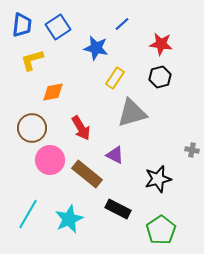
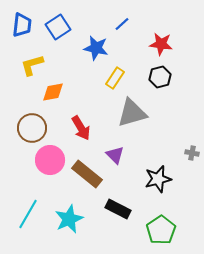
yellow L-shape: moved 5 px down
gray cross: moved 3 px down
purple triangle: rotated 18 degrees clockwise
